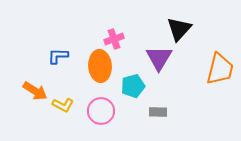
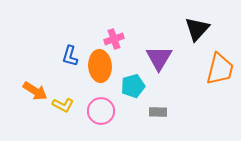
black triangle: moved 18 px right
blue L-shape: moved 12 px right; rotated 75 degrees counterclockwise
